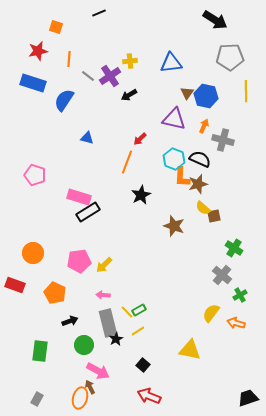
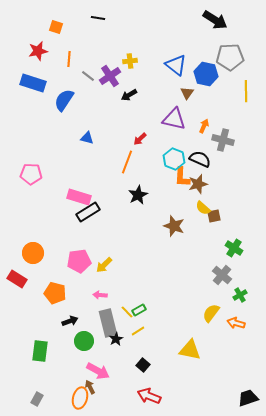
black line at (99, 13): moved 1 px left, 5 px down; rotated 32 degrees clockwise
blue triangle at (171, 63): moved 5 px right, 2 px down; rotated 45 degrees clockwise
blue hexagon at (206, 96): moved 22 px up
pink pentagon at (35, 175): moved 4 px left, 1 px up; rotated 15 degrees counterclockwise
black star at (141, 195): moved 3 px left
red rectangle at (15, 285): moved 2 px right, 6 px up; rotated 12 degrees clockwise
orange pentagon at (55, 293): rotated 10 degrees counterclockwise
pink arrow at (103, 295): moved 3 px left
green circle at (84, 345): moved 4 px up
